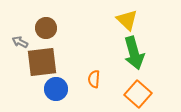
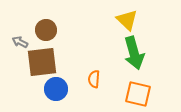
brown circle: moved 2 px down
orange square: rotated 28 degrees counterclockwise
